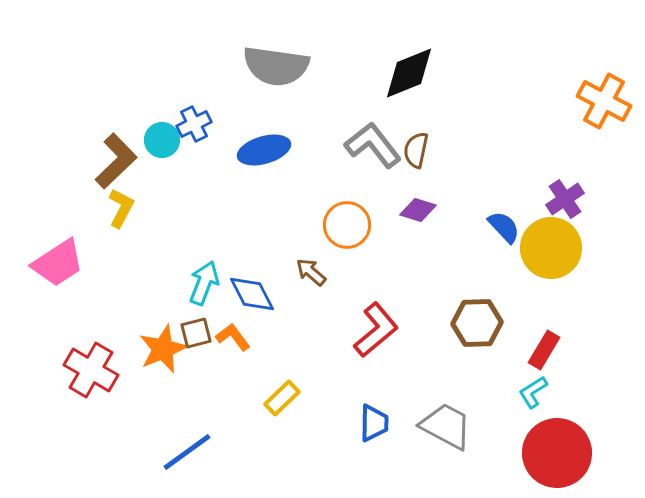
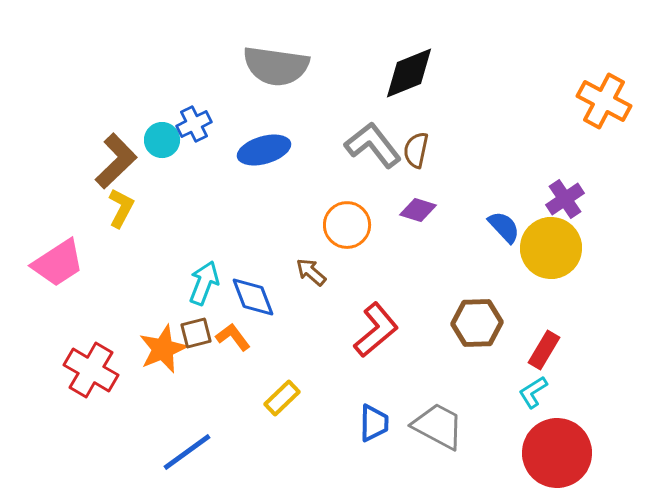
blue diamond: moved 1 px right, 3 px down; rotated 6 degrees clockwise
gray trapezoid: moved 8 px left
